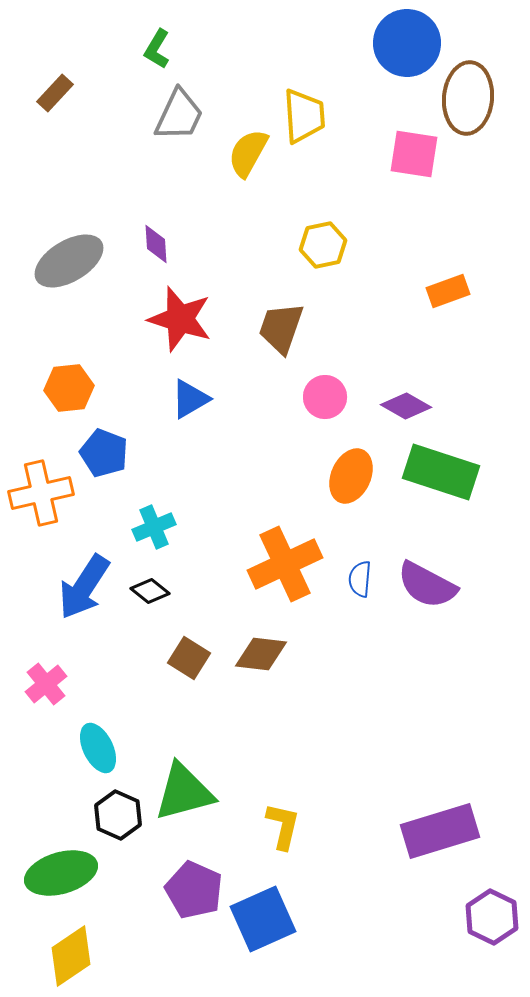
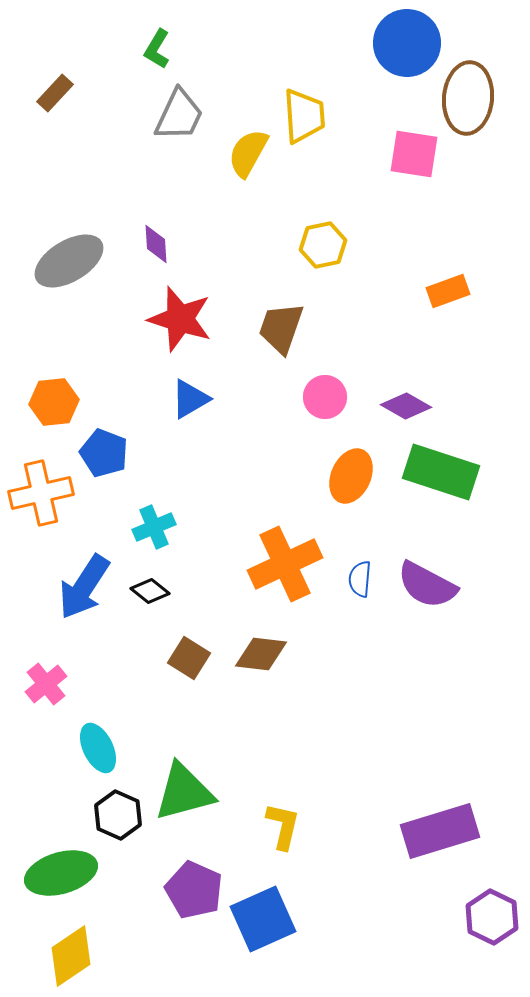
orange hexagon at (69, 388): moved 15 px left, 14 px down
